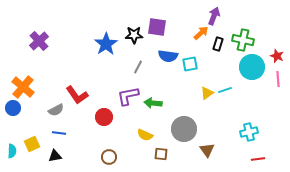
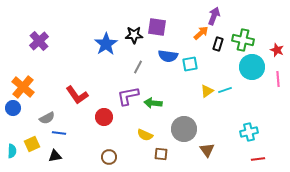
red star: moved 6 px up
yellow triangle: moved 2 px up
gray semicircle: moved 9 px left, 8 px down
